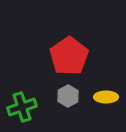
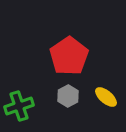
yellow ellipse: rotated 40 degrees clockwise
green cross: moved 3 px left, 1 px up
